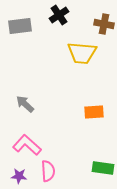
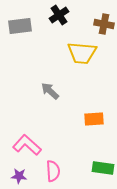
gray arrow: moved 25 px right, 13 px up
orange rectangle: moved 7 px down
pink semicircle: moved 5 px right
